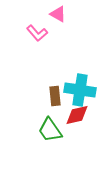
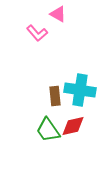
red diamond: moved 4 px left, 11 px down
green trapezoid: moved 2 px left
